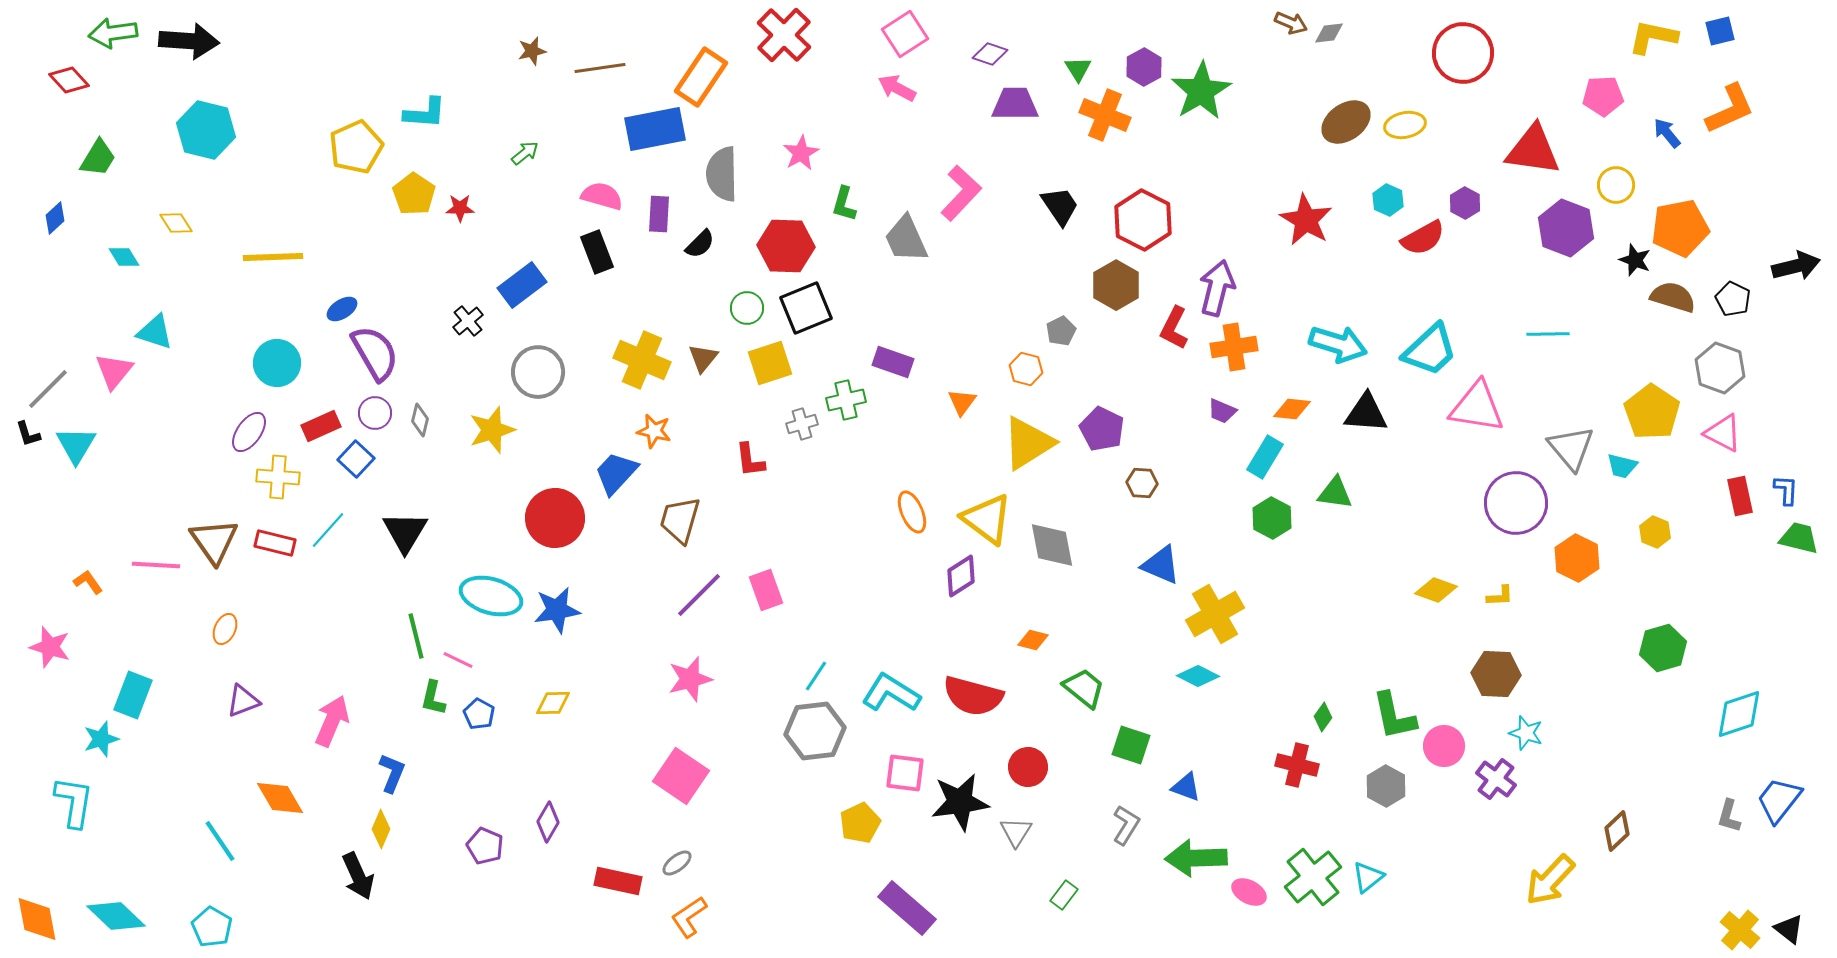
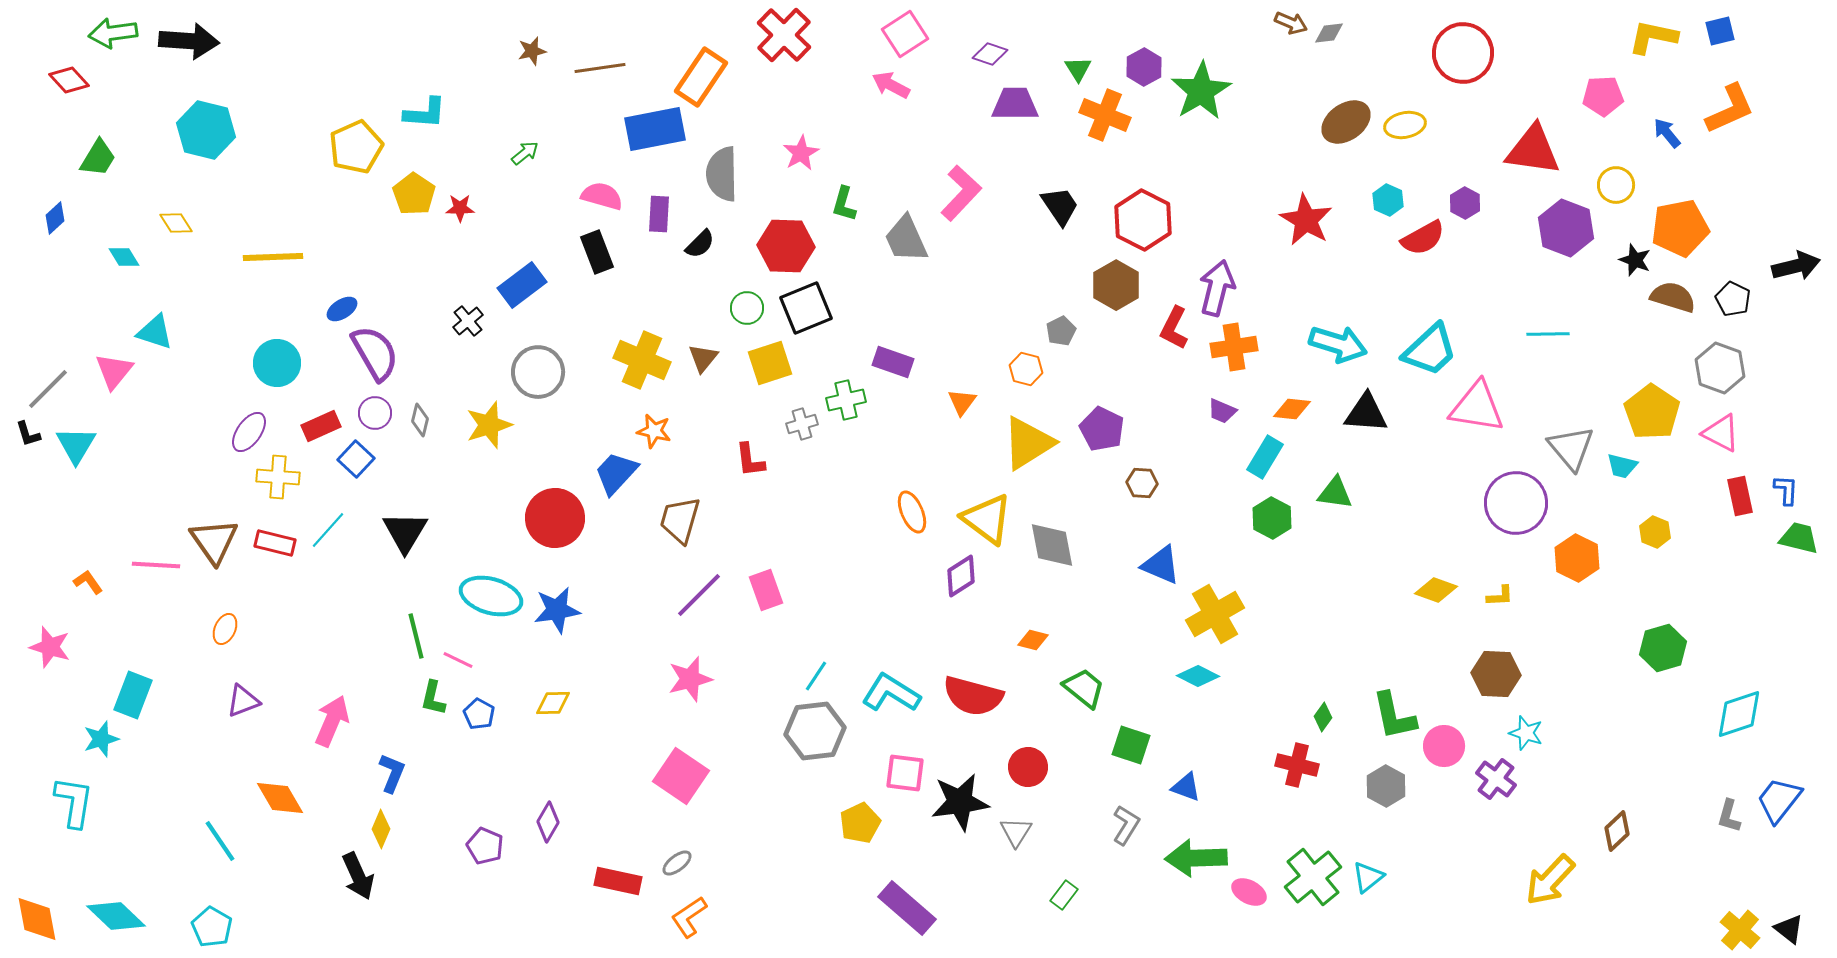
pink arrow at (897, 88): moved 6 px left, 3 px up
yellow star at (492, 430): moved 3 px left, 5 px up
pink triangle at (1723, 433): moved 2 px left
